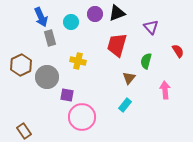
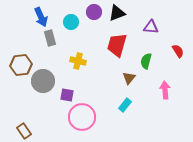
purple circle: moved 1 px left, 2 px up
purple triangle: rotated 42 degrees counterclockwise
brown hexagon: rotated 20 degrees clockwise
gray circle: moved 4 px left, 4 px down
